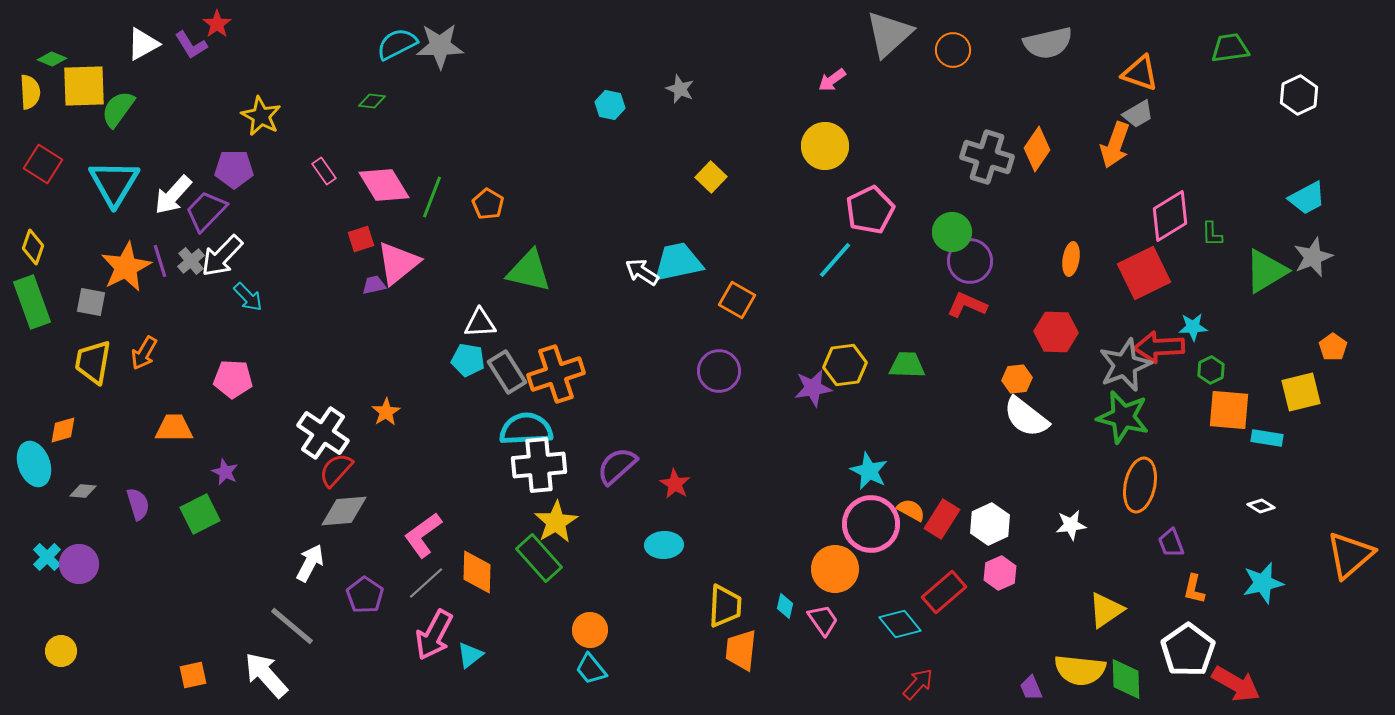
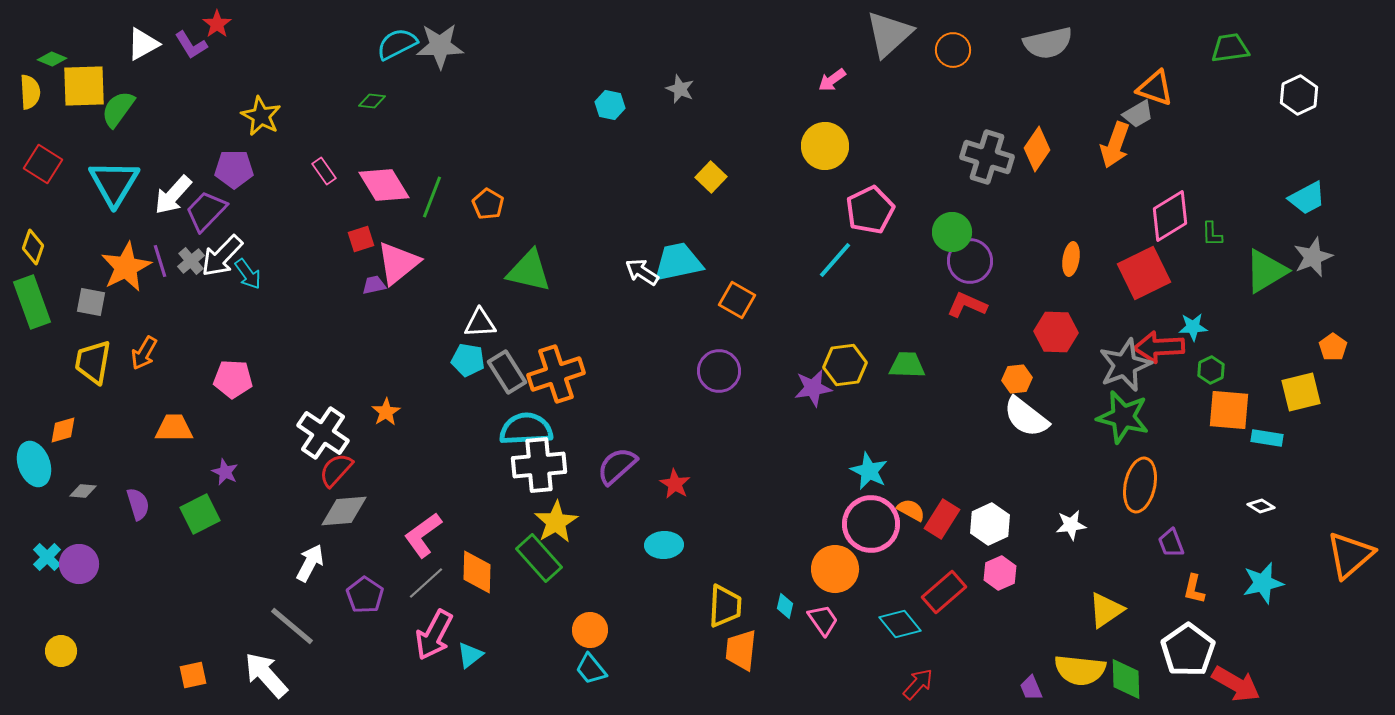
orange triangle at (1140, 73): moved 15 px right, 15 px down
cyan arrow at (248, 297): moved 23 px up; rotated 8 degrees clockwise
